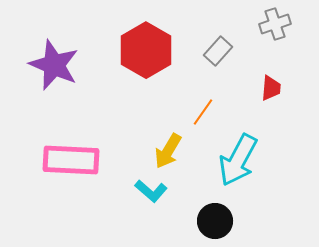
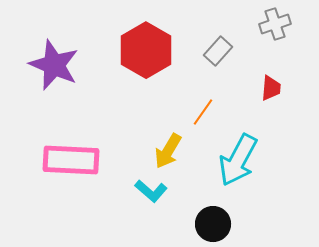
black circle: moved 2 px left, 3 px down
